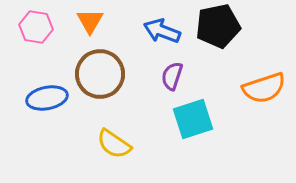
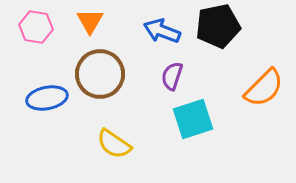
orange semicircle: rotated 27 degrees counterclockwise
